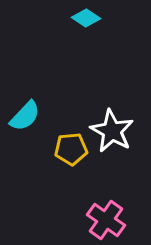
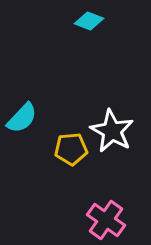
cyan diamond: moved 3 px right, 3 px down; rotated 12 degrees counterclockwise
cyan semicircle: moved 3 px left, 2 px down
